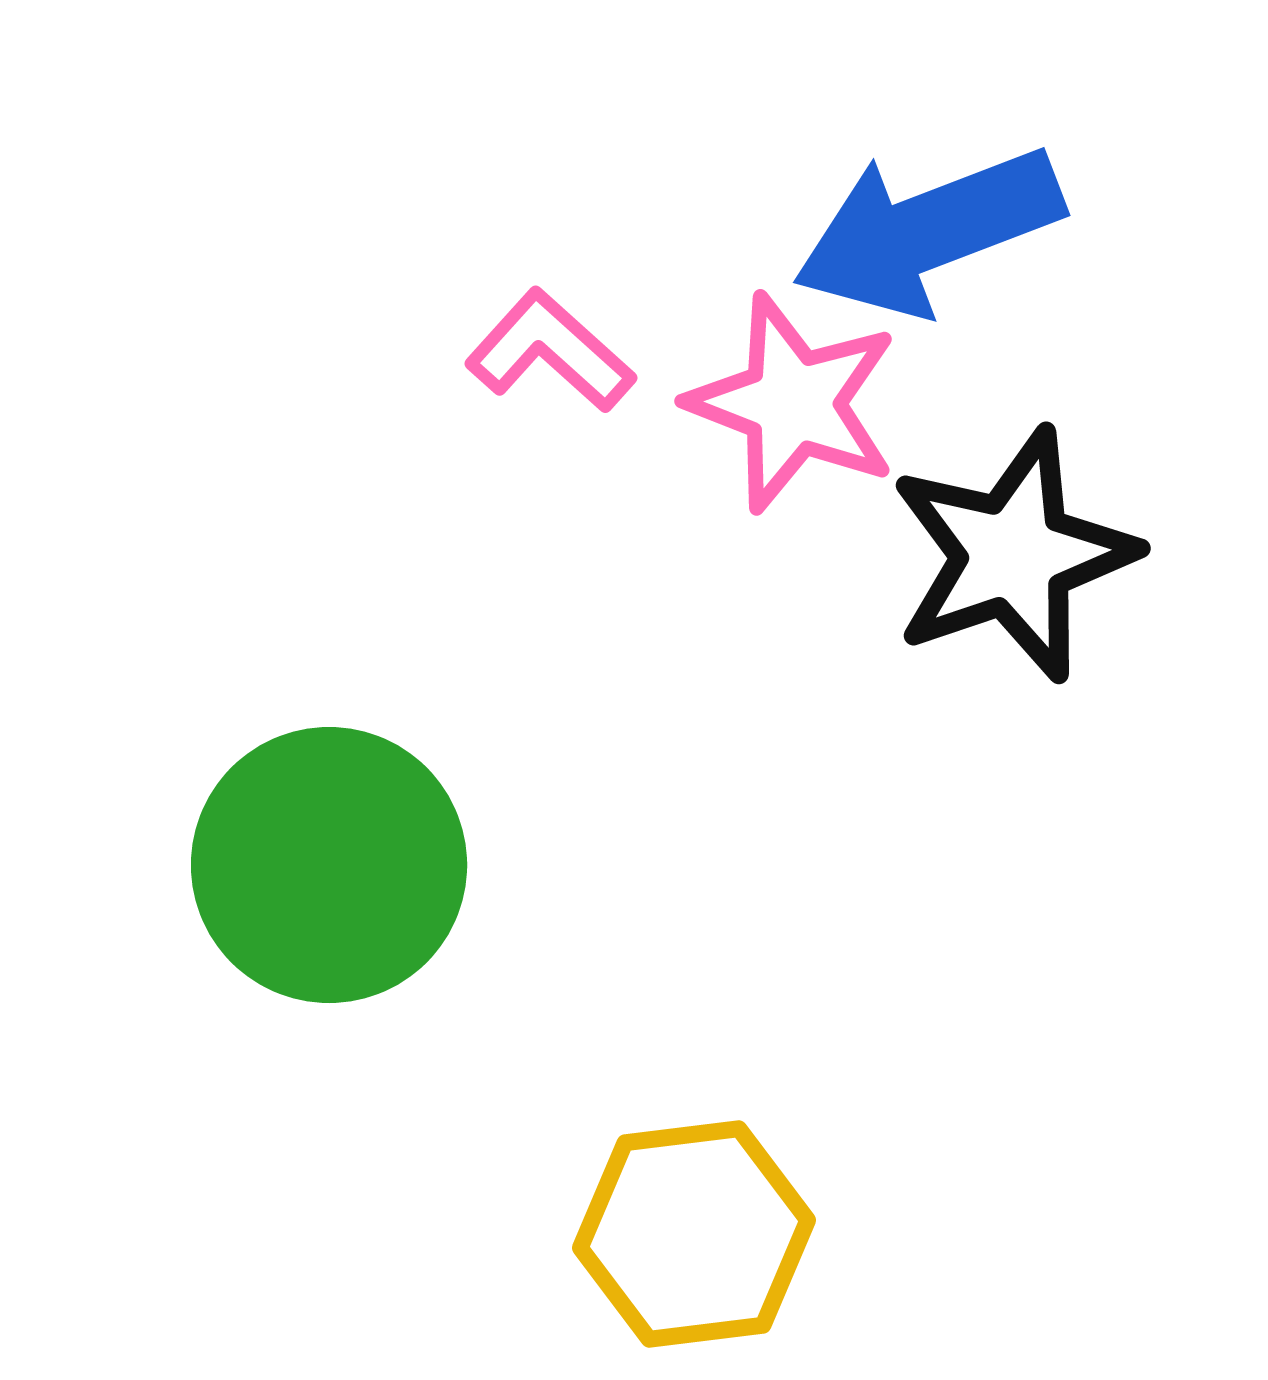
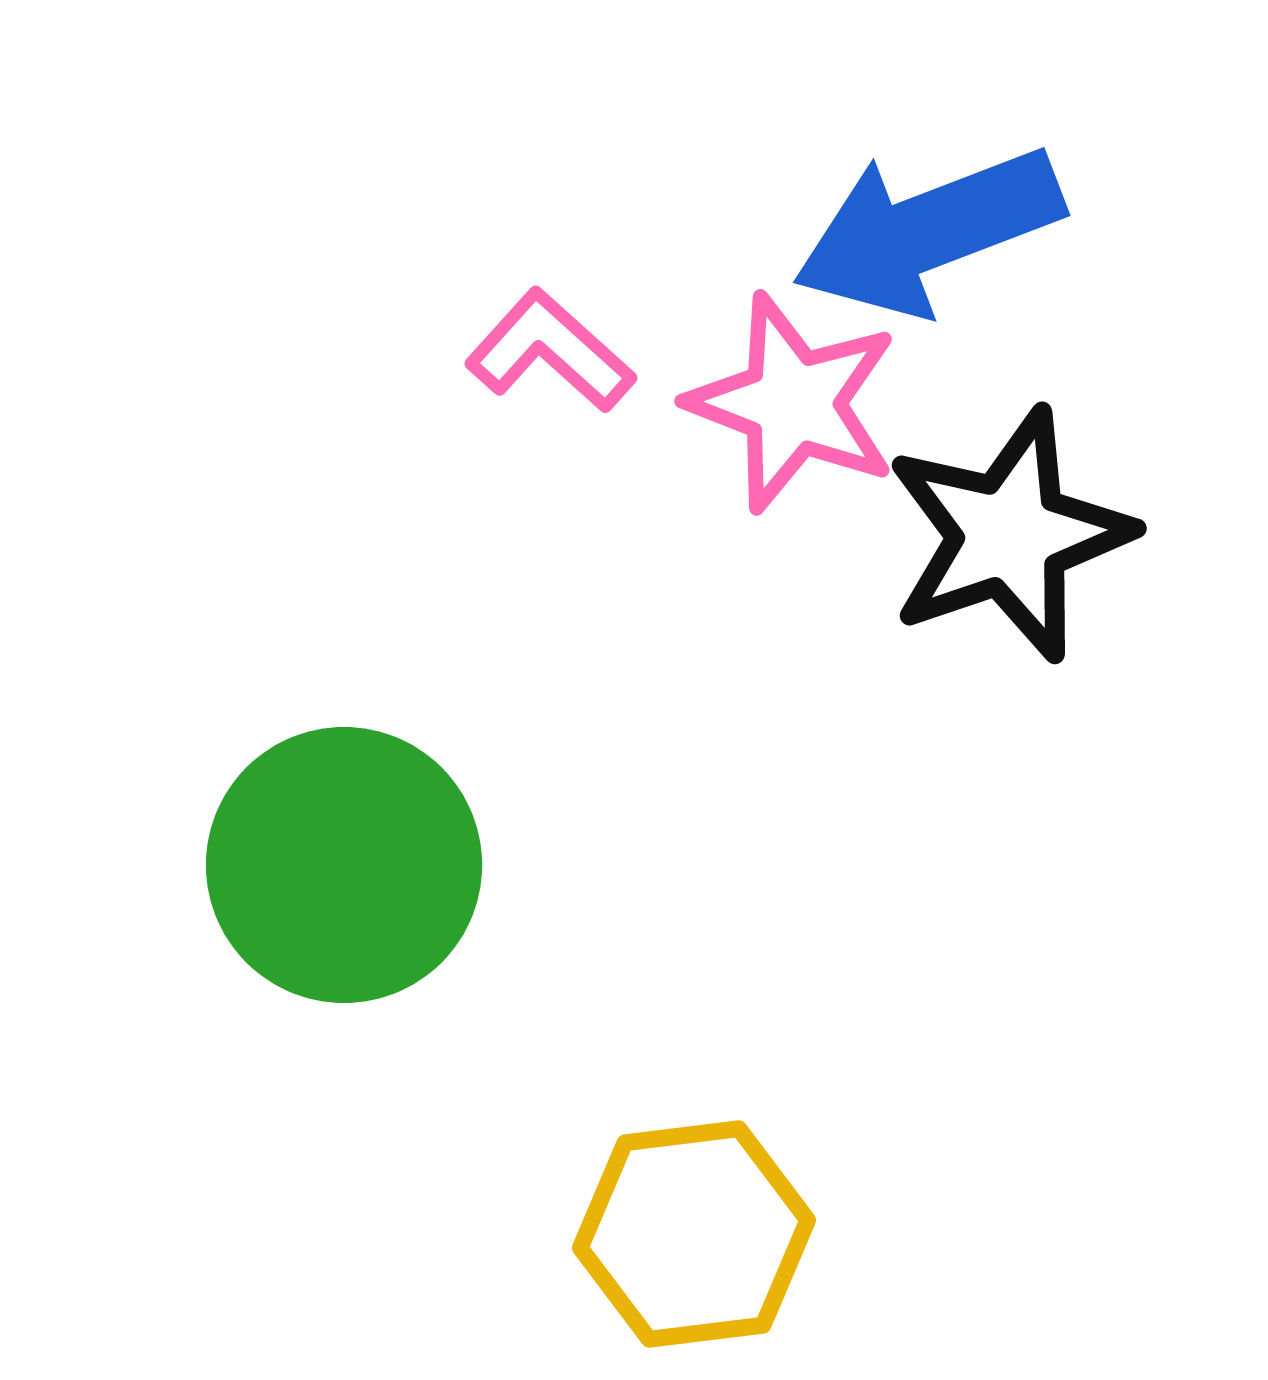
black star: moved 4 px left, 20 px up
green circle: moved 15 px right
